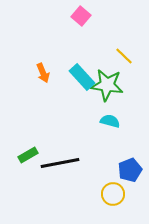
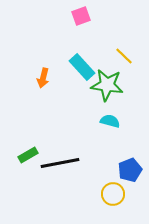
pink square: rotated 30 degrees clockwise
orange arrow: moved 5 px down; rotated 36 degrees clockwise
cyan rectangle: moved 10 px up
